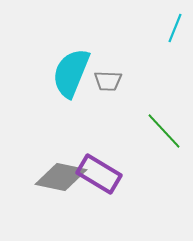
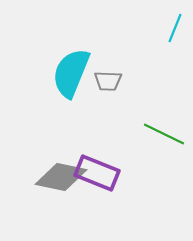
green line: moved 3 px down; rotated 21 degrees counterclockwise
purple rectangle: moved 2 px left, 1 px up; rotated 9 degrees counterclockwise
